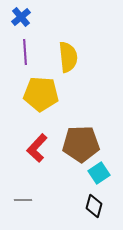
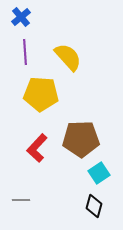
yellow semicircle: rotated 36 degrees counterclockwise
brown pentagon: moved 5 px up
gray line: moved 2 px left
